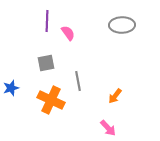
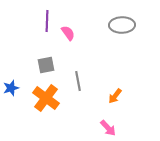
gray square: moved 2 px down
orange cross: moved 5 px left, 2 px up; rotated 12 degrees clockwise
